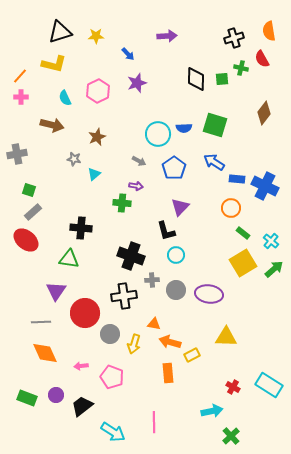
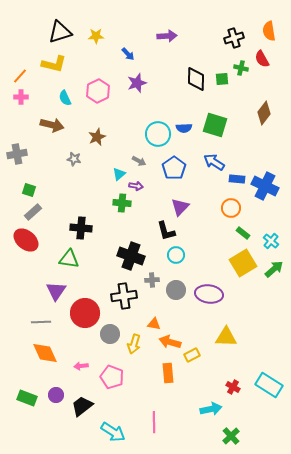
cyan triangle at (94, 174): moved 25 px right
cyan arrow at (212, 411): moved 1 px left, 2 px up
